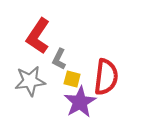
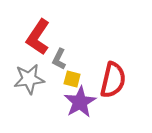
red L-shape: moved 1 px down
red semicircle: moved 7 px right, 3 px down; rotated 6 degrees clockwise
gray star: moved 1 px left, 2 px up
